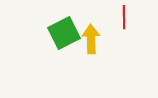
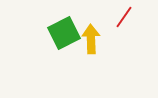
red line: rotated 35 degrees clockwise
